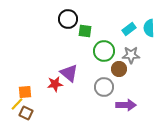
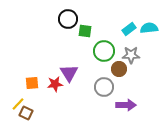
cyan semicircle: rotated 84 degrees clockwise
purple triangle: rotated 18 degrees clockwise
orange square: moved 7 px right, 9 px up
yellow line: moved 1 px right
